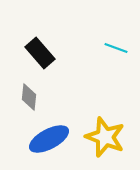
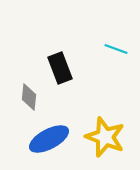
cyan line: moved 1 px down
black rectangle: moved 20 px right, 15 px down; rotated 20 degrees clockwise
